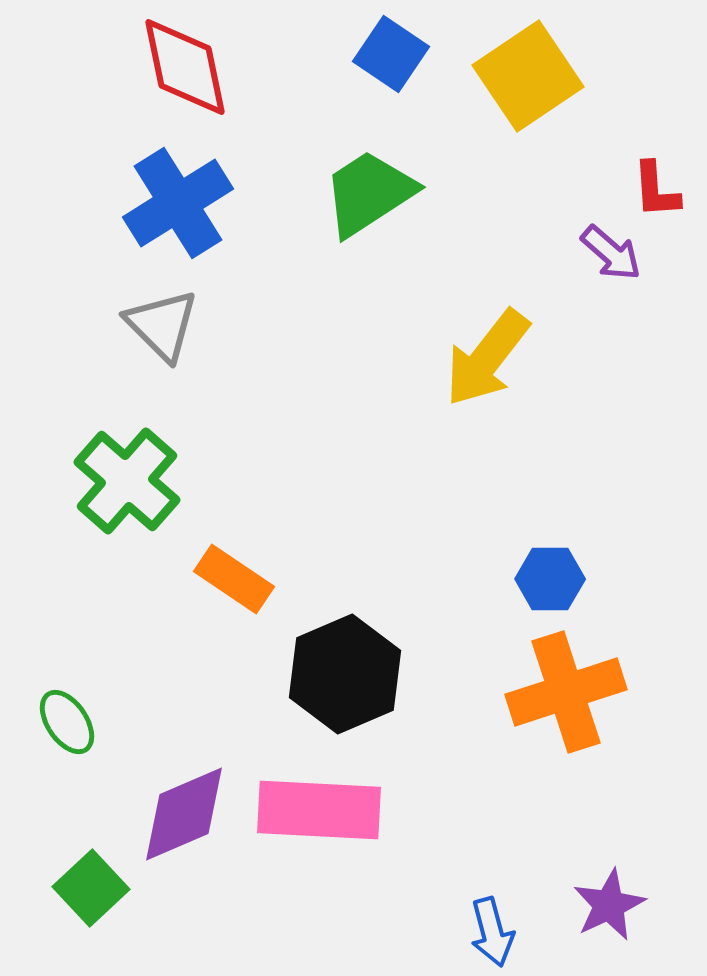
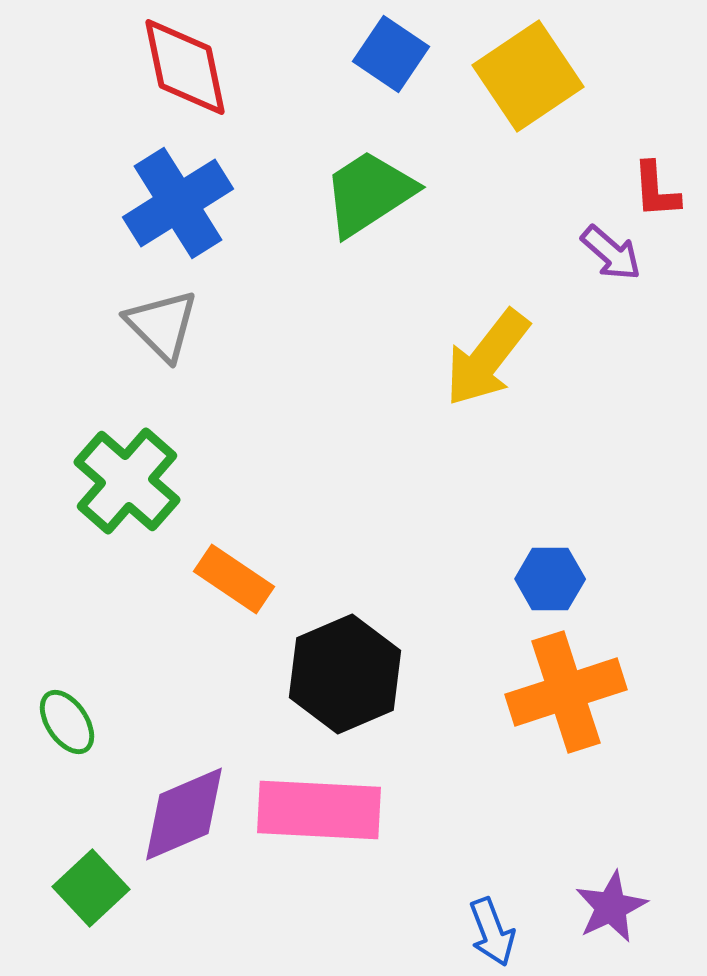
purple star: moved 2 px right, 2 px down
blue arrow: rotated 6 degrees counterclockwise
